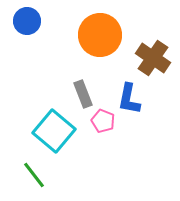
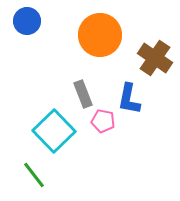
brown cross: moved 2 px right
pink pentagon: rotated 10 degrees counterclockwise
cyan square: rotated 6 degrees clockwise
